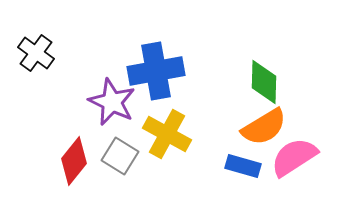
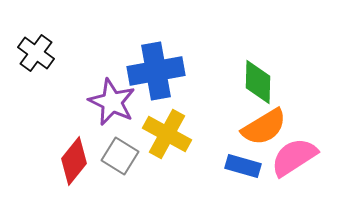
green diamond: moved 6 px left
